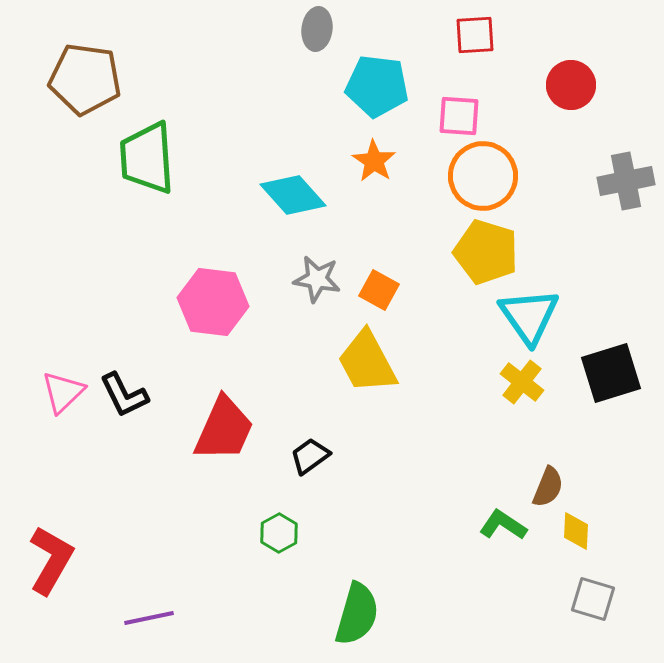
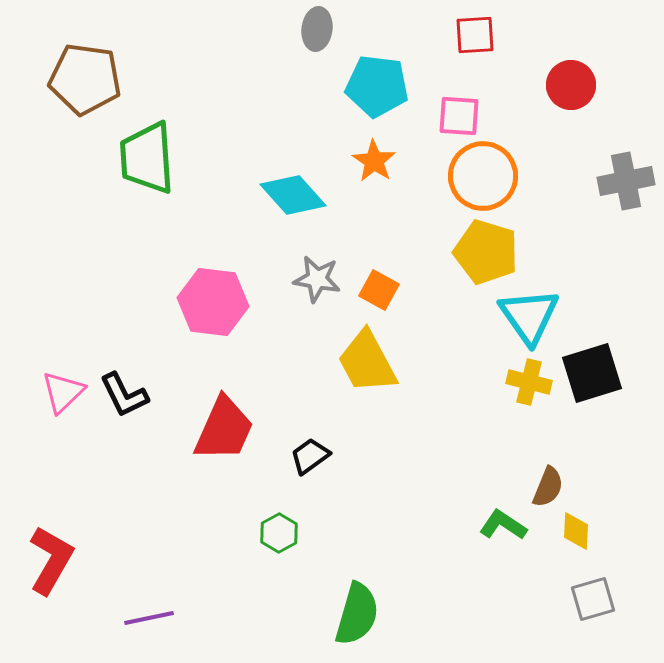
black square: moved 19 px left
yellow cross: moved 7 px right; rotated 24 degrees counterclockwise
gray square: rotated 33 degrees counterclockwise
